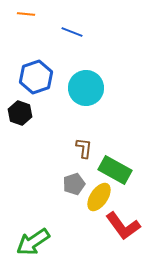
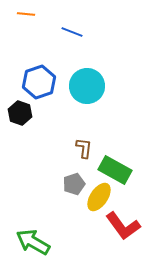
blue hexagon: moved 3 px right, 5 px down
cyan circle: moved 1 px right, 2 px up
green arrow: rotated 64 degrees clockwise
